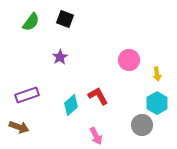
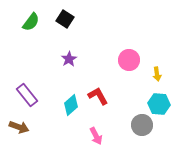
black square: rotated 12 degrees clockwise
purple star: moved 9 px right, 2 px down
purple rectangle: rotated 70 degrees clockwise
cyan hexagon: moved 2 px right, 1 px down; rotated 25 degrees counterclockwise
